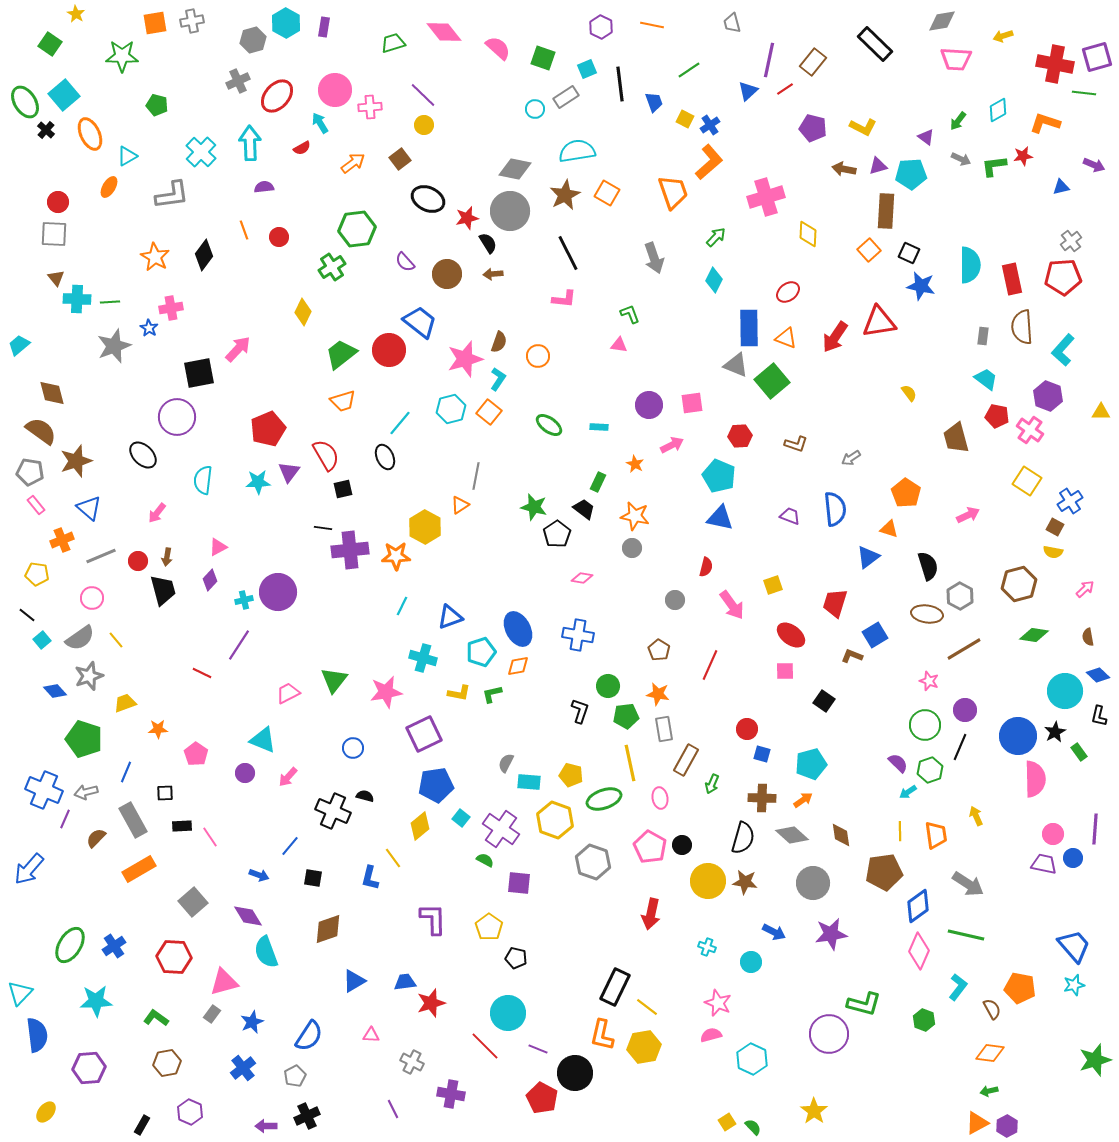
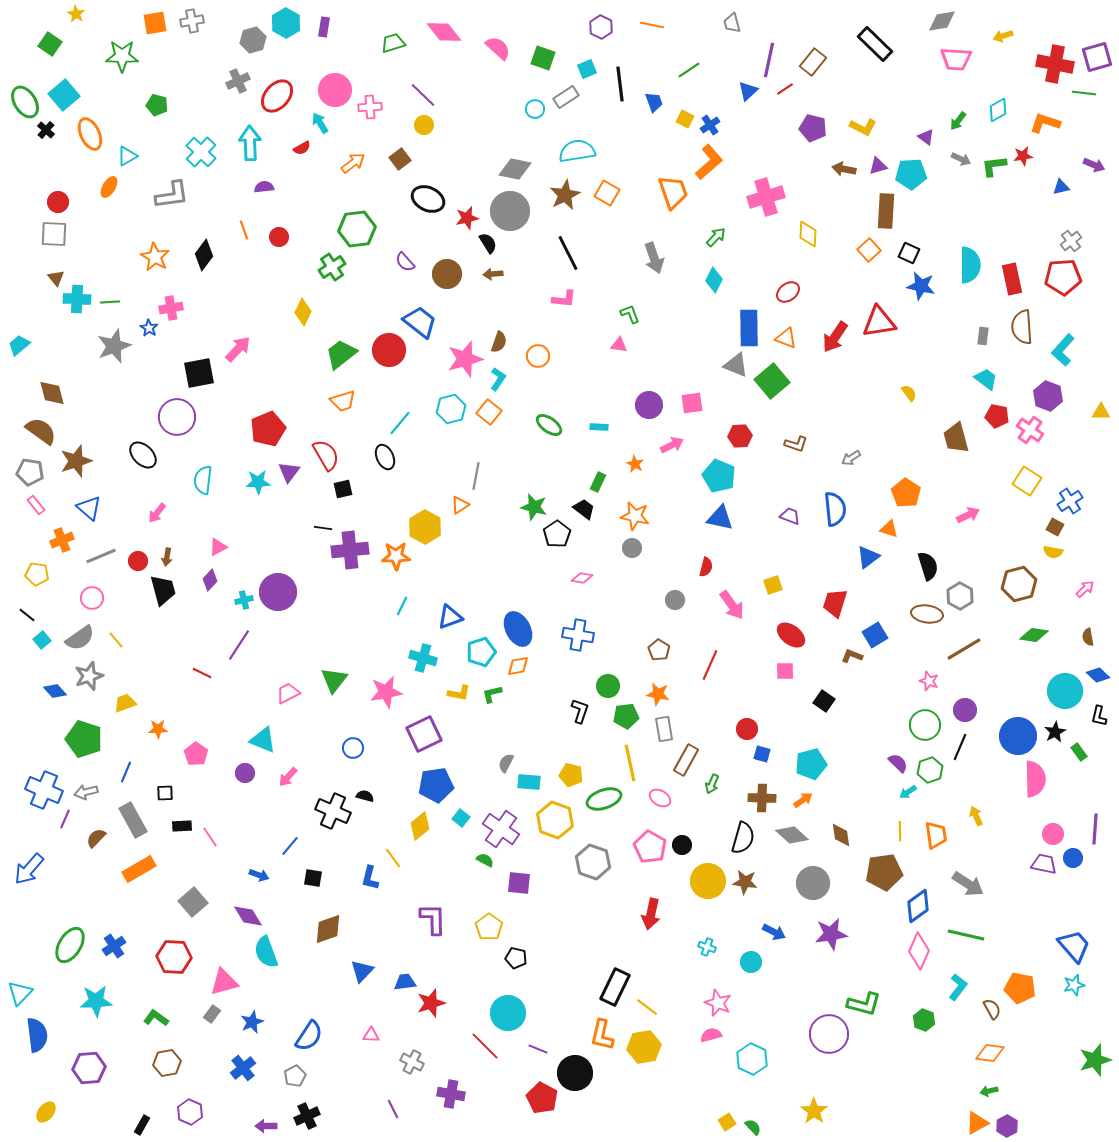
pink ellipse at (660, 798): rotated 50 degrees counterclockwise
blue triangle at (354, 981): moved 8 px right, 10 px up; rotated 15 degrees counterclockwise
